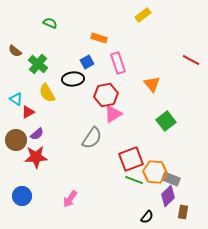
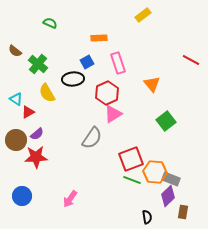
orange rectangle: rotated 21 degrees counterclockwise
red hexagon: moved 1 px right, 2 px up; rotated 15 degrees counterclockwise
green line: moved 2 px left
black semicircle: rotated 48 degrees counterclockwise
